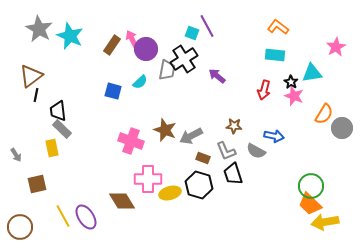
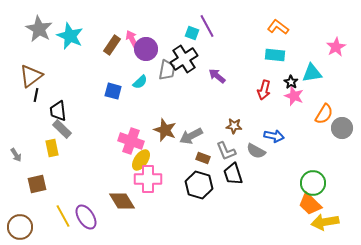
green circle at (311, 186): moved 2 px right, 3 px up
yellow ellipse at (170, 193): moved 29 px left, 33 px up; rotated 40 degrees counterclockwise
